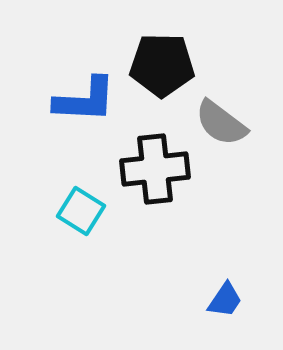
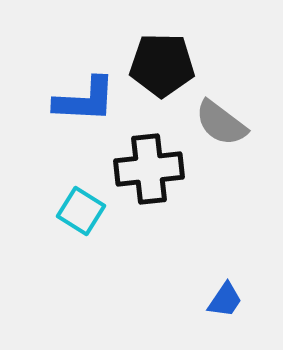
black cross: moved 6 px left
